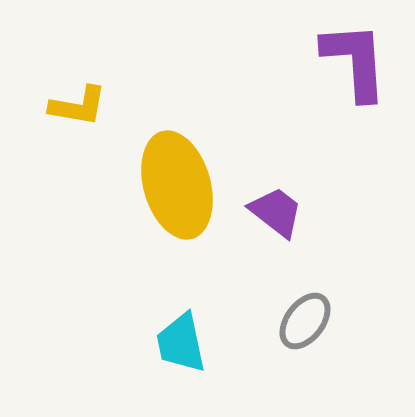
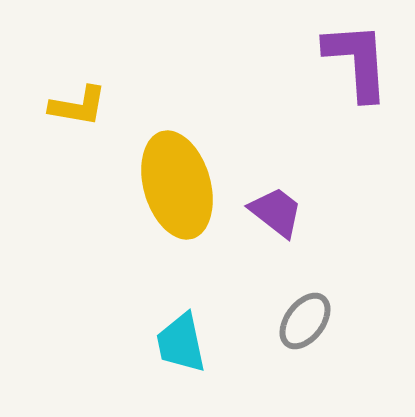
purple L-shape: moved 2 px right
